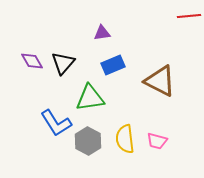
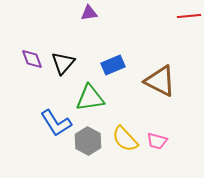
purple triangle: moved 13 px left, 20 px up
purple diamond: moved 2 px up; rotated 10 degrees clockwise
yellow semicircle: rotated 36 degrees counterclockwise
